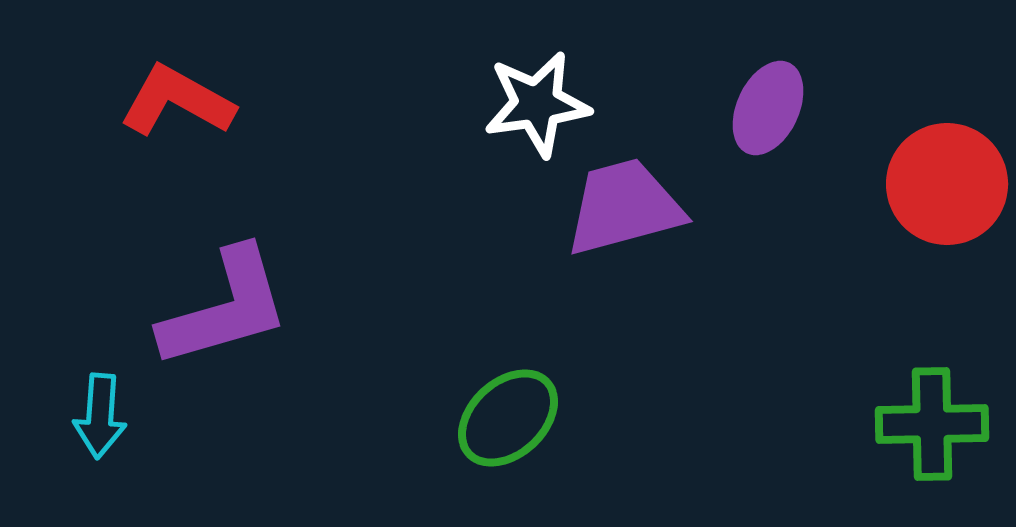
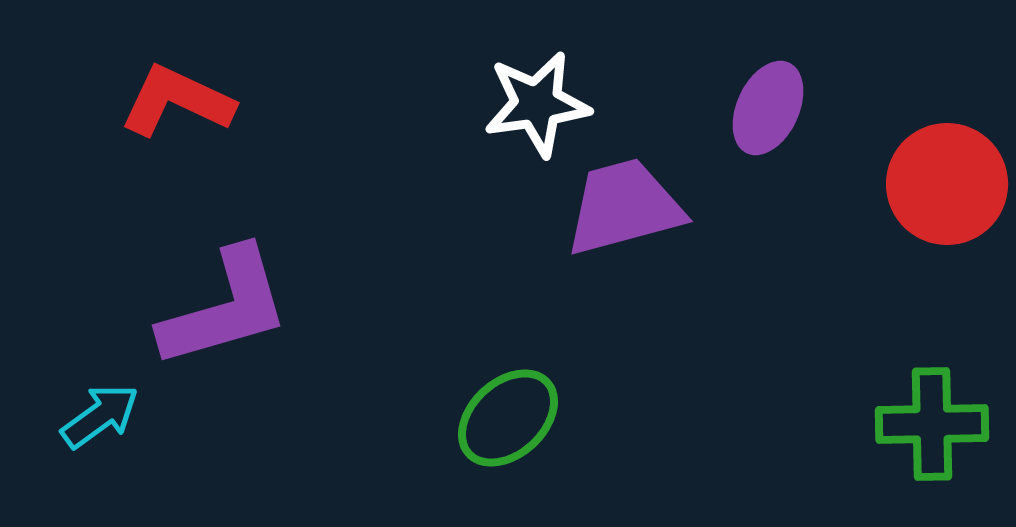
red L-shape: rotated 4 degrees counterclockwise
cyan arrow: rotated 130 degrees counterclockwise
